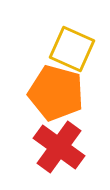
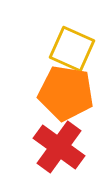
orange pentagon: moved 10 px right; rotated 6 degrees counterclockwise
